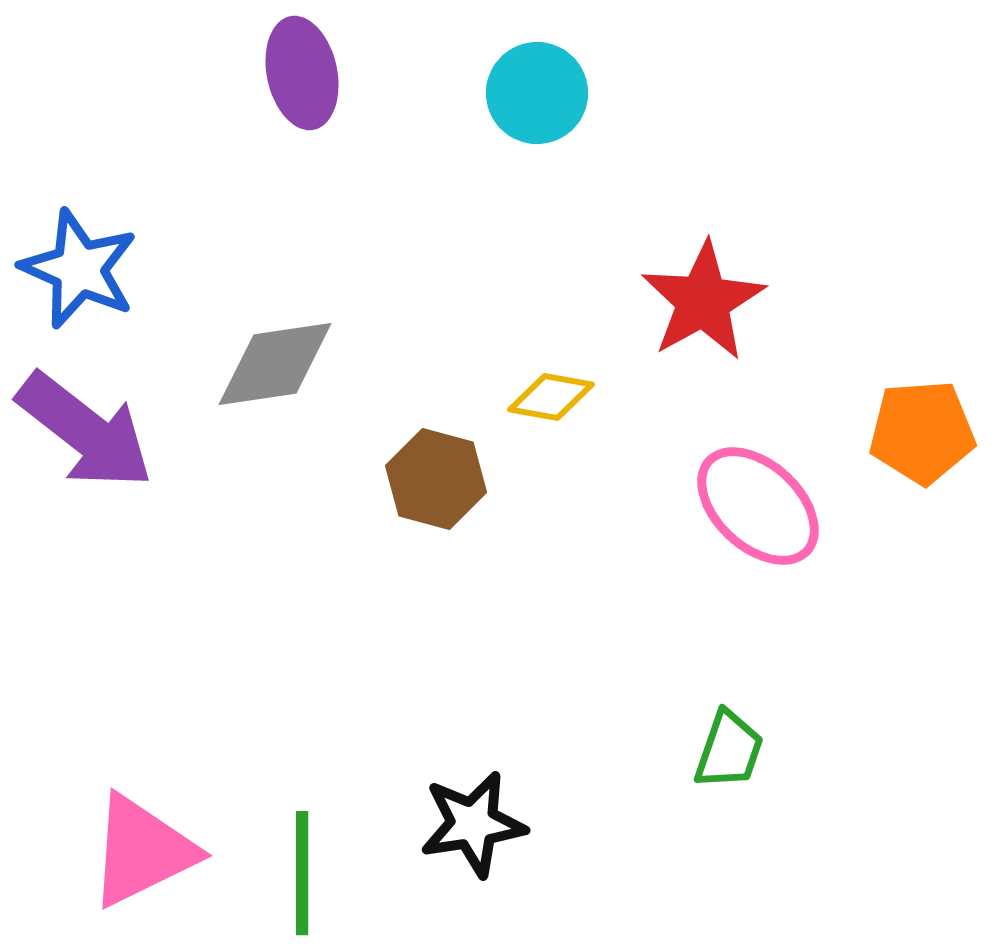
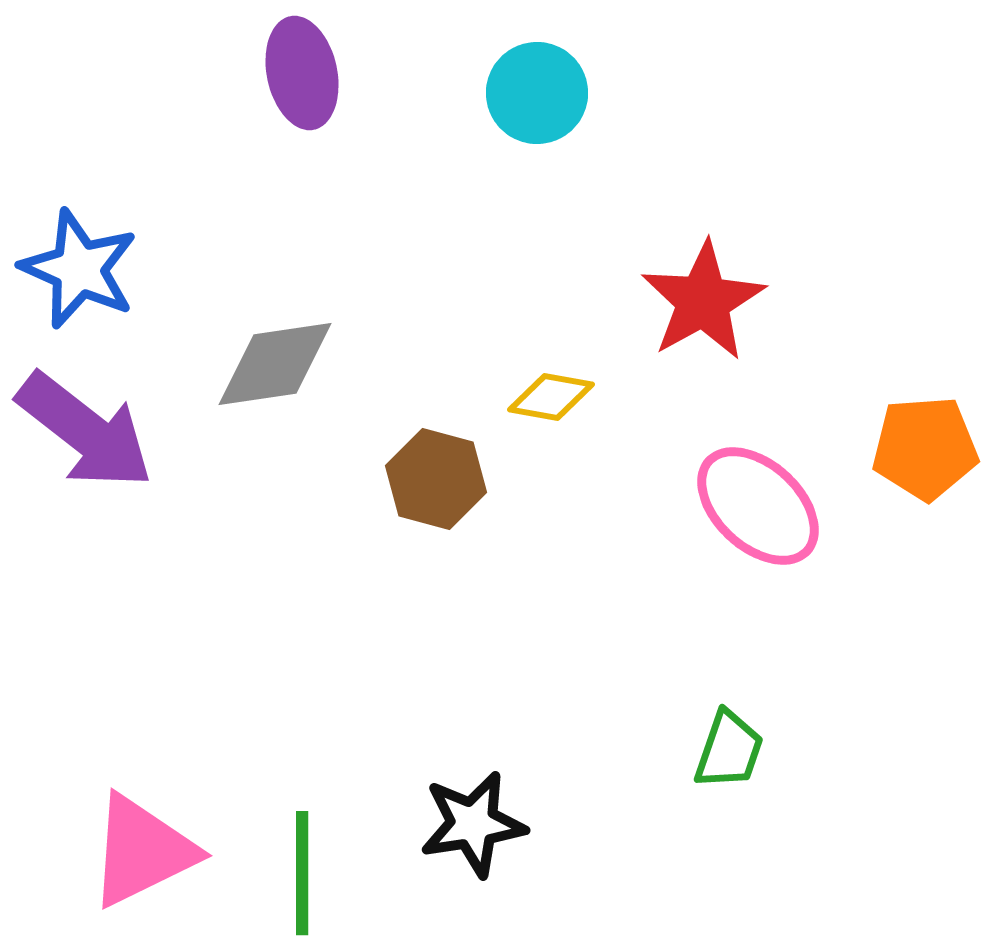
orange pentagon: moved 3 px right, 16 px down
